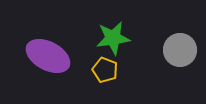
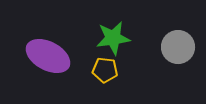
gray circle: moved 2 px left, 3 px up
yellow pentagon: rotated 15 degrees counterclockwise
